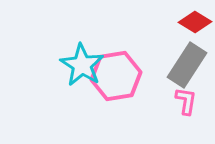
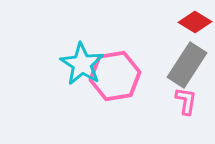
cyan star: moved 1 px up
pink hexagon: moved 1 px left
